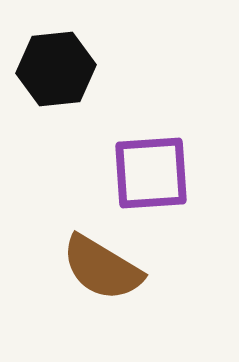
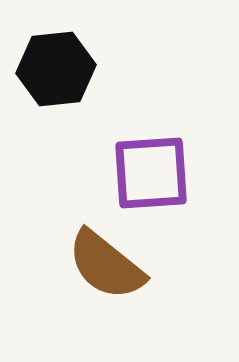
brown semicircle: moved 4 px right, 3 px up; rotated 8 degrees clockwise
